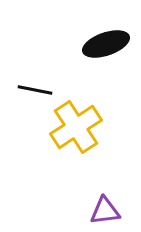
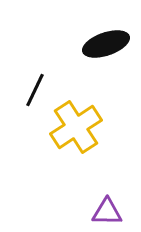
black line: rotated 76 degrees counterclockwise
purple triangle: moved 2 px right, 1 px down; rotated 8 degrees clockwise
